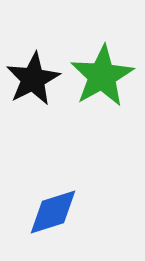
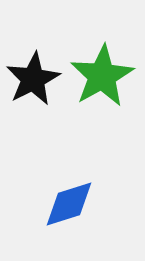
blue diamond: moved 16 px right, 8 px up
